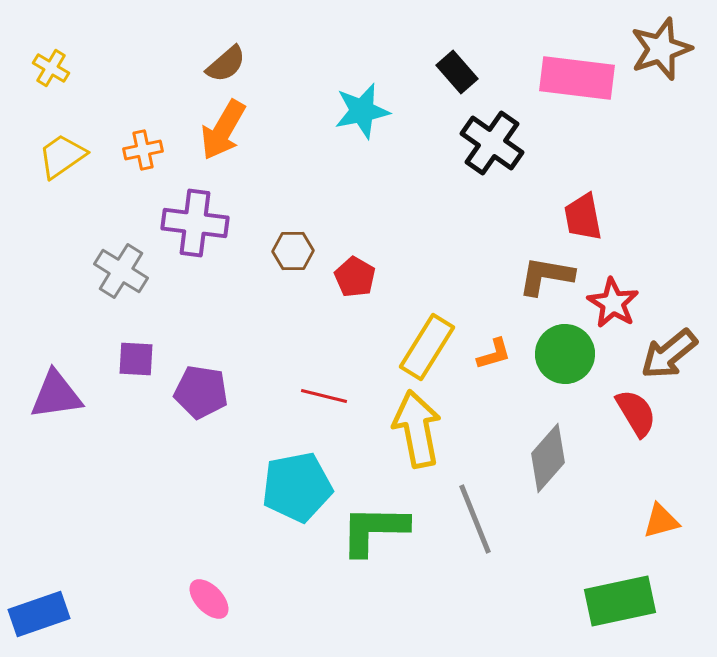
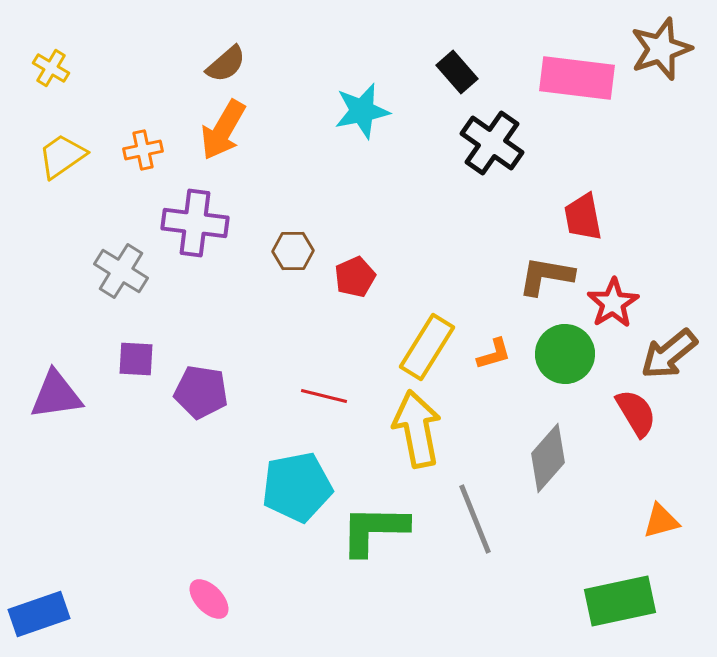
red pentagon: rotated 18 degrees clockwise
red star: rotated 9 degrees clockwise
